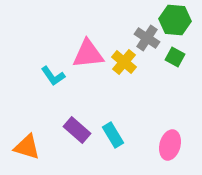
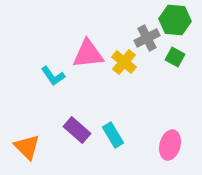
gray cross: rotated 30 degrees clockwise
orange triangle: rotated 28 degrees clockwise
